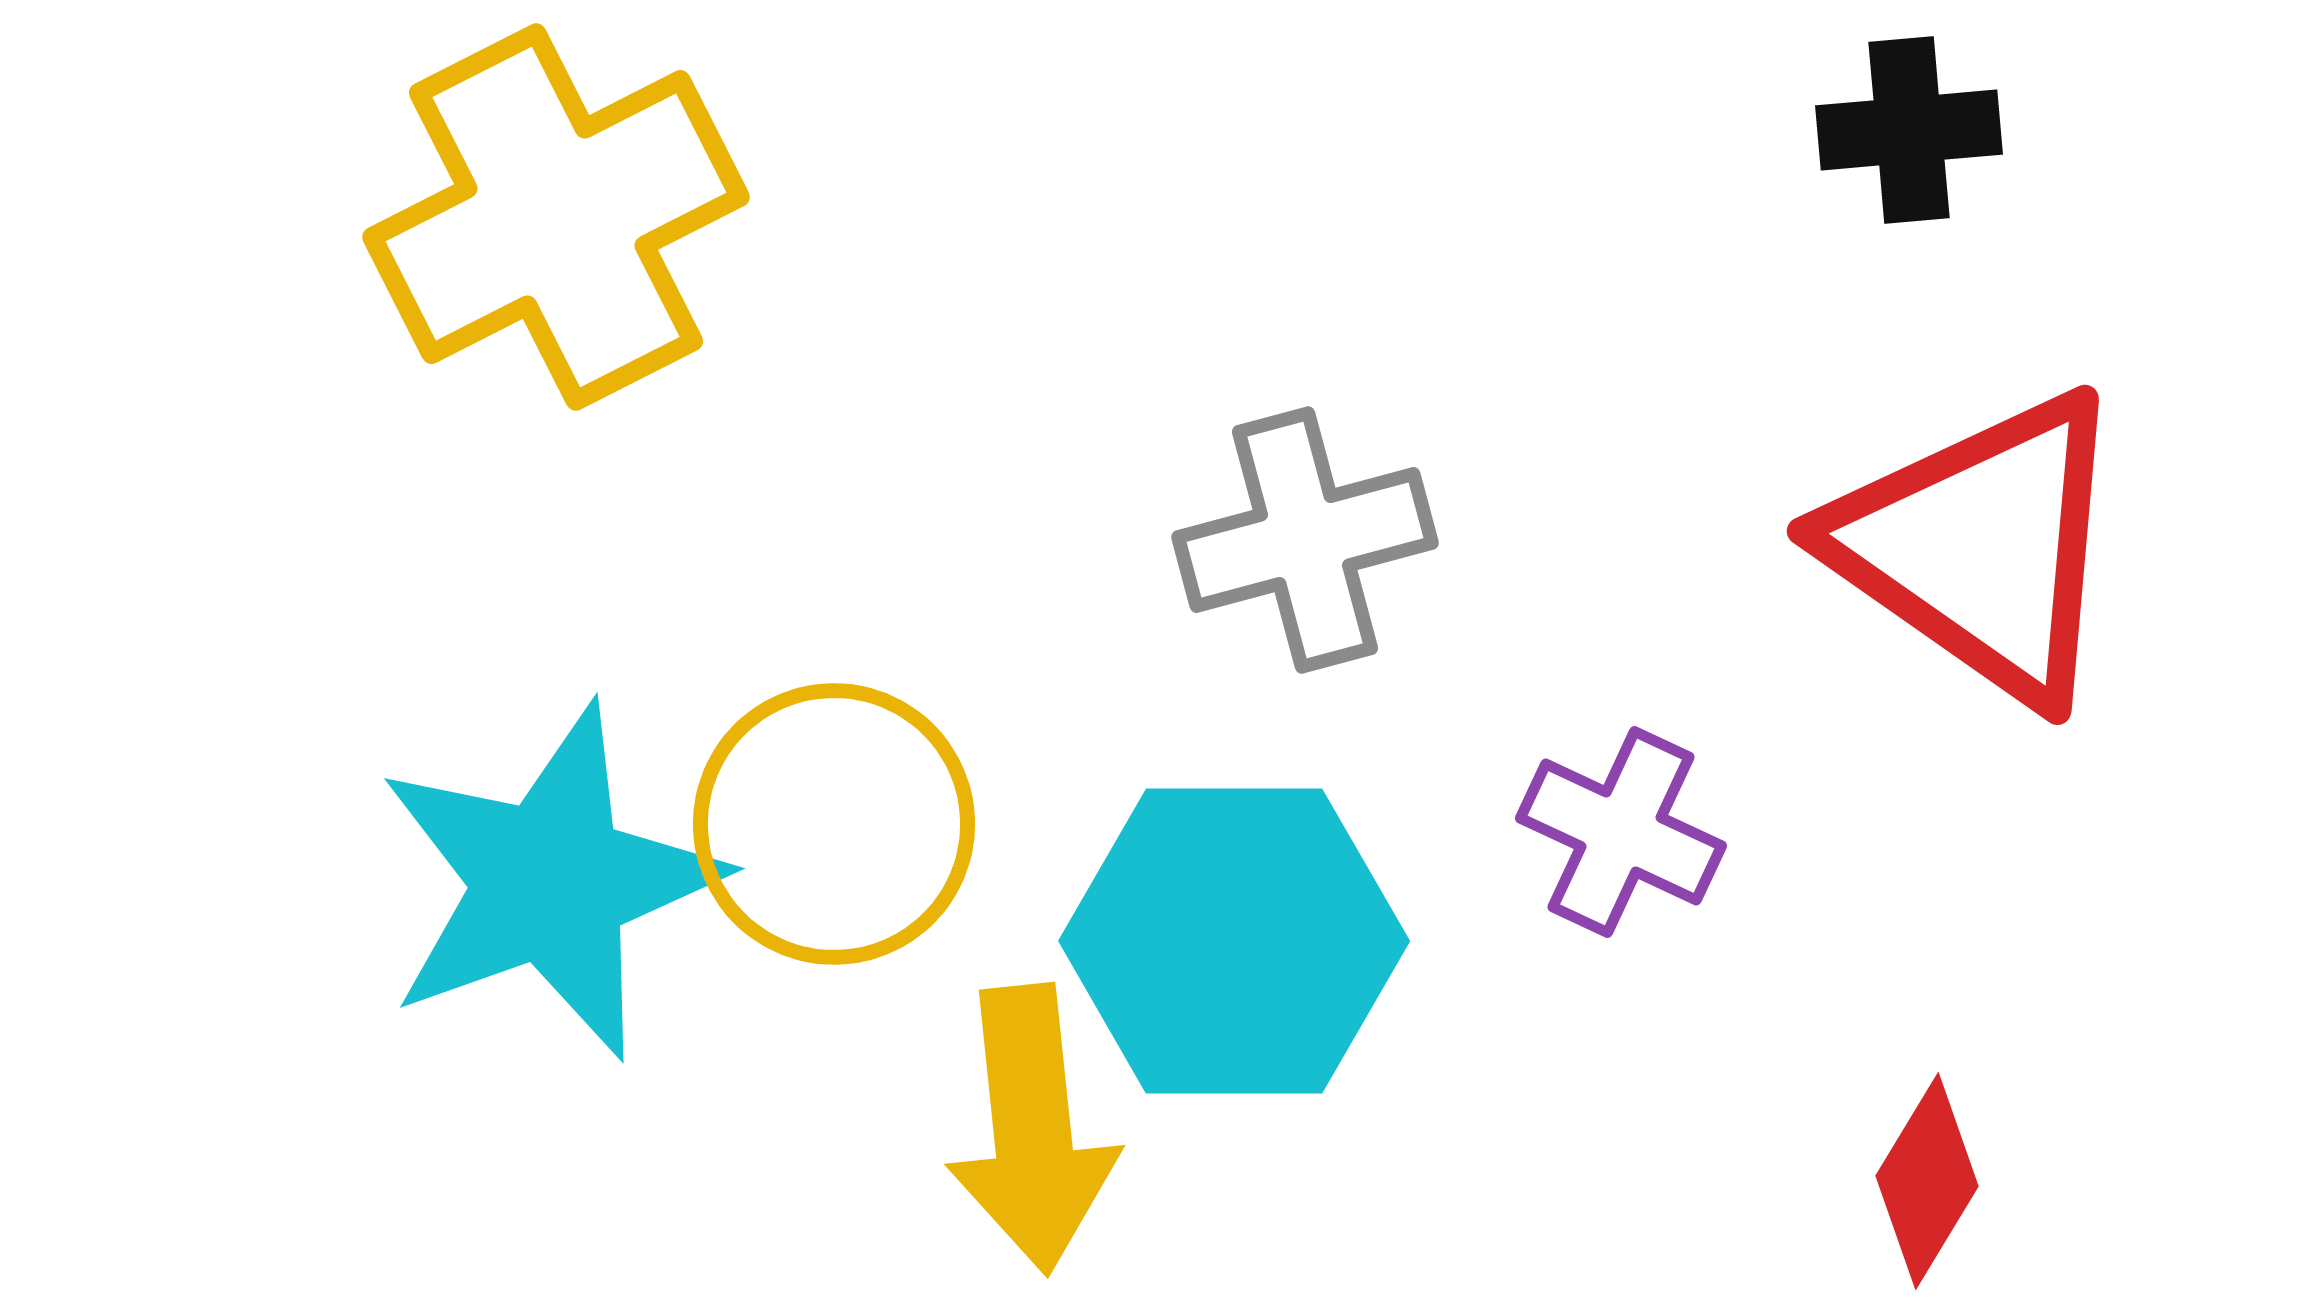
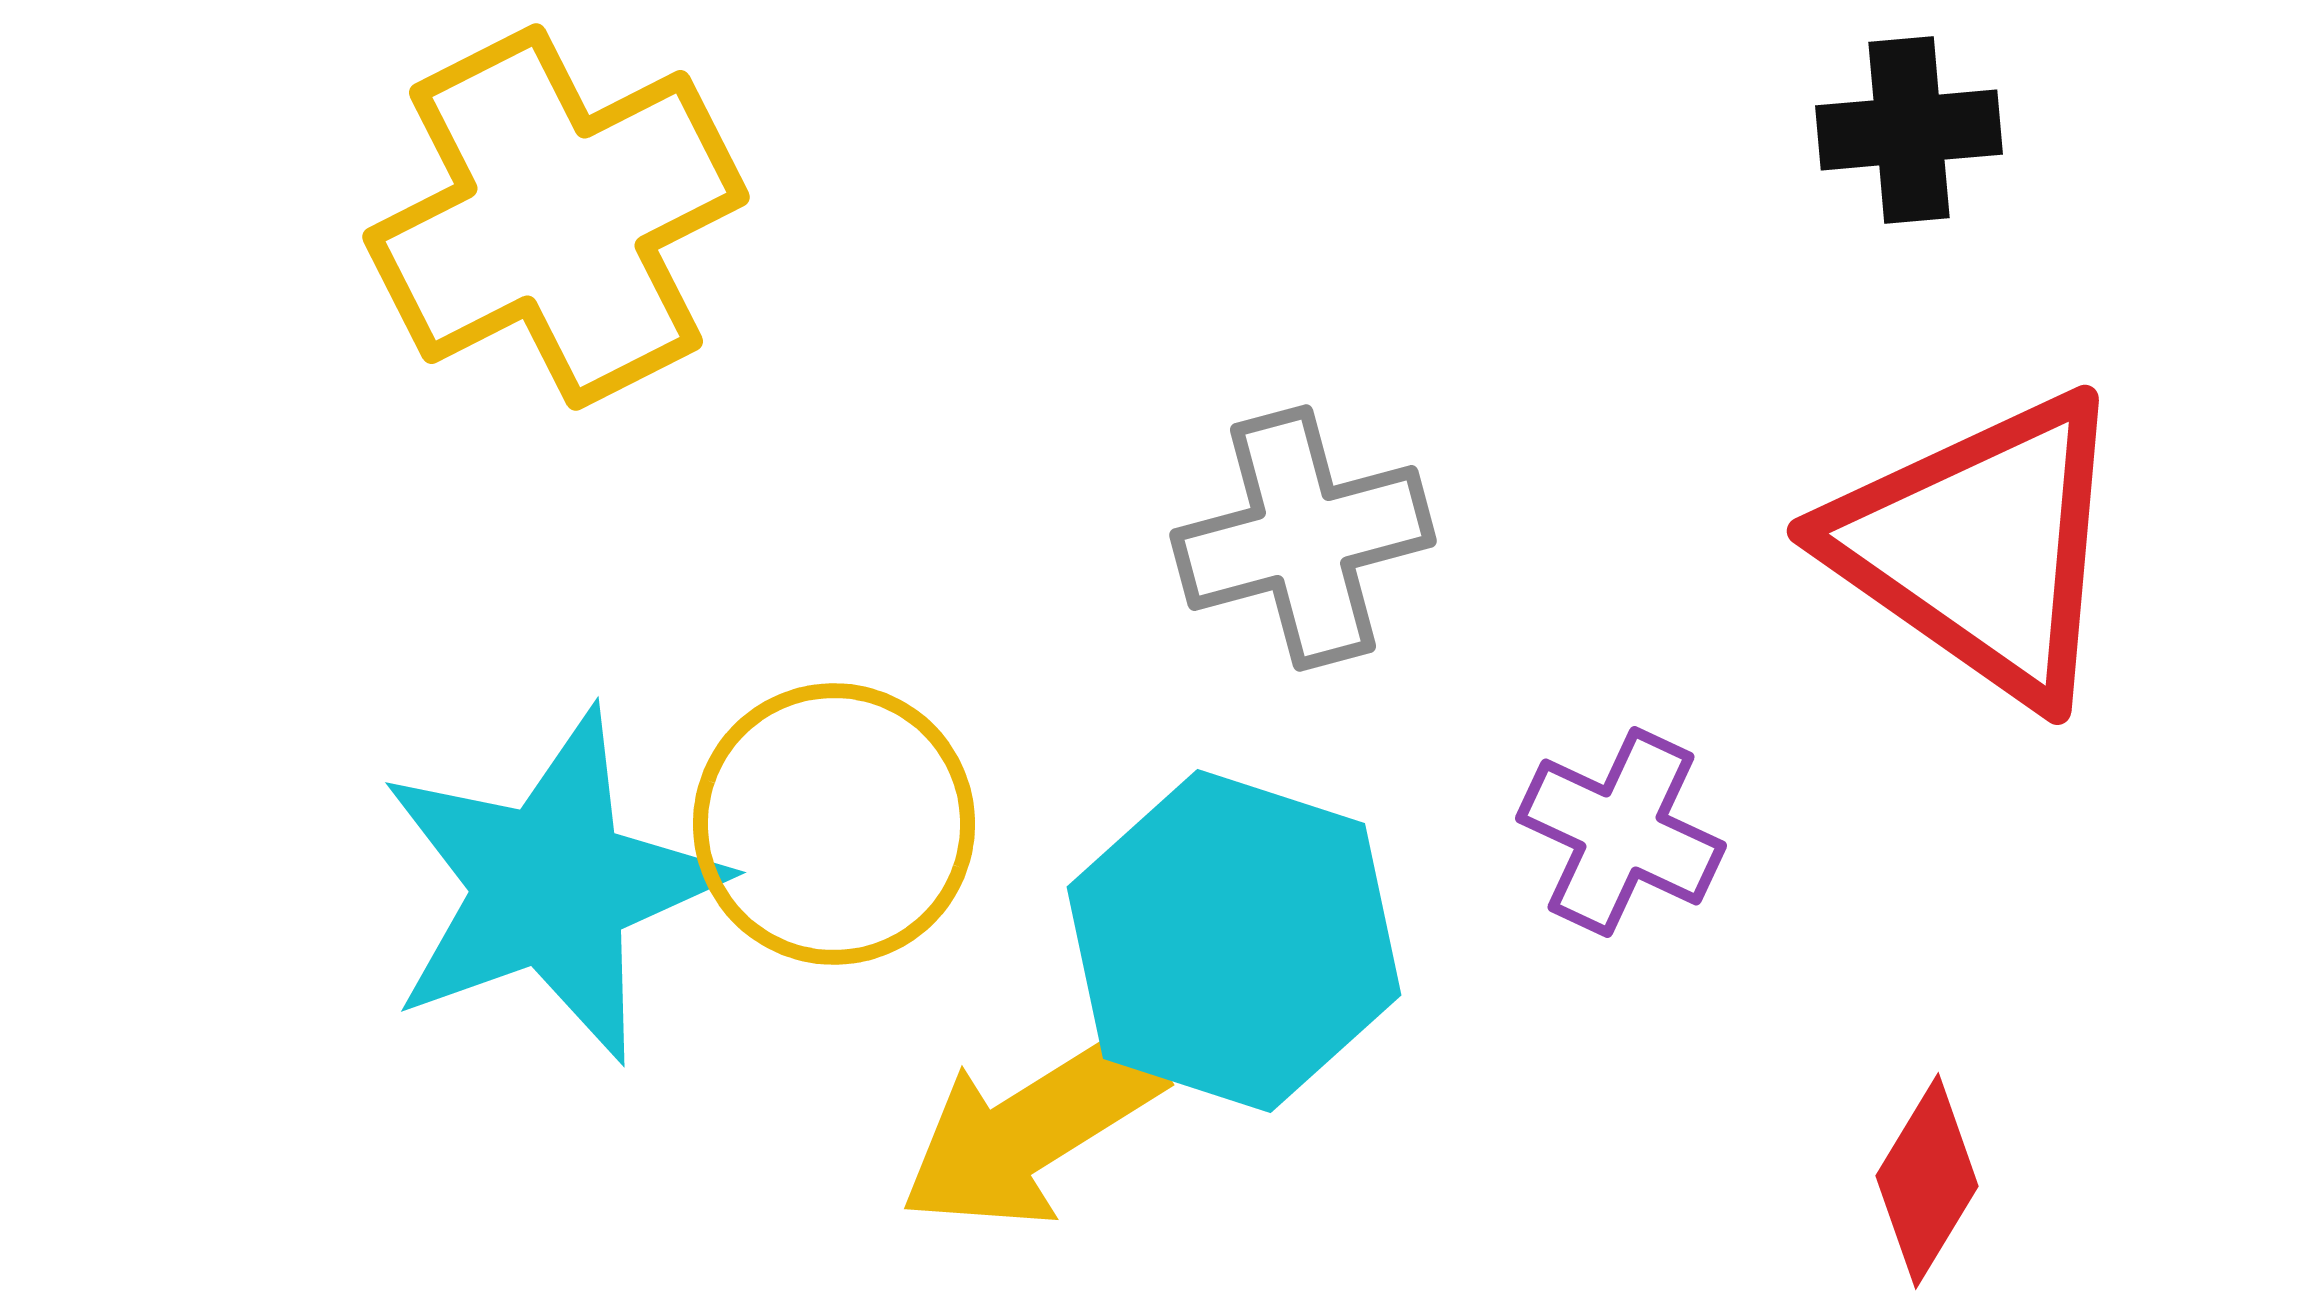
gray cross: moved 2 px left, 2 px up
cyan star: moved 1 px right, 4 px down
cyan hexagon: rotated 18 degrees clockwise
yellow arrow: rotated 64 degrees clockwise
